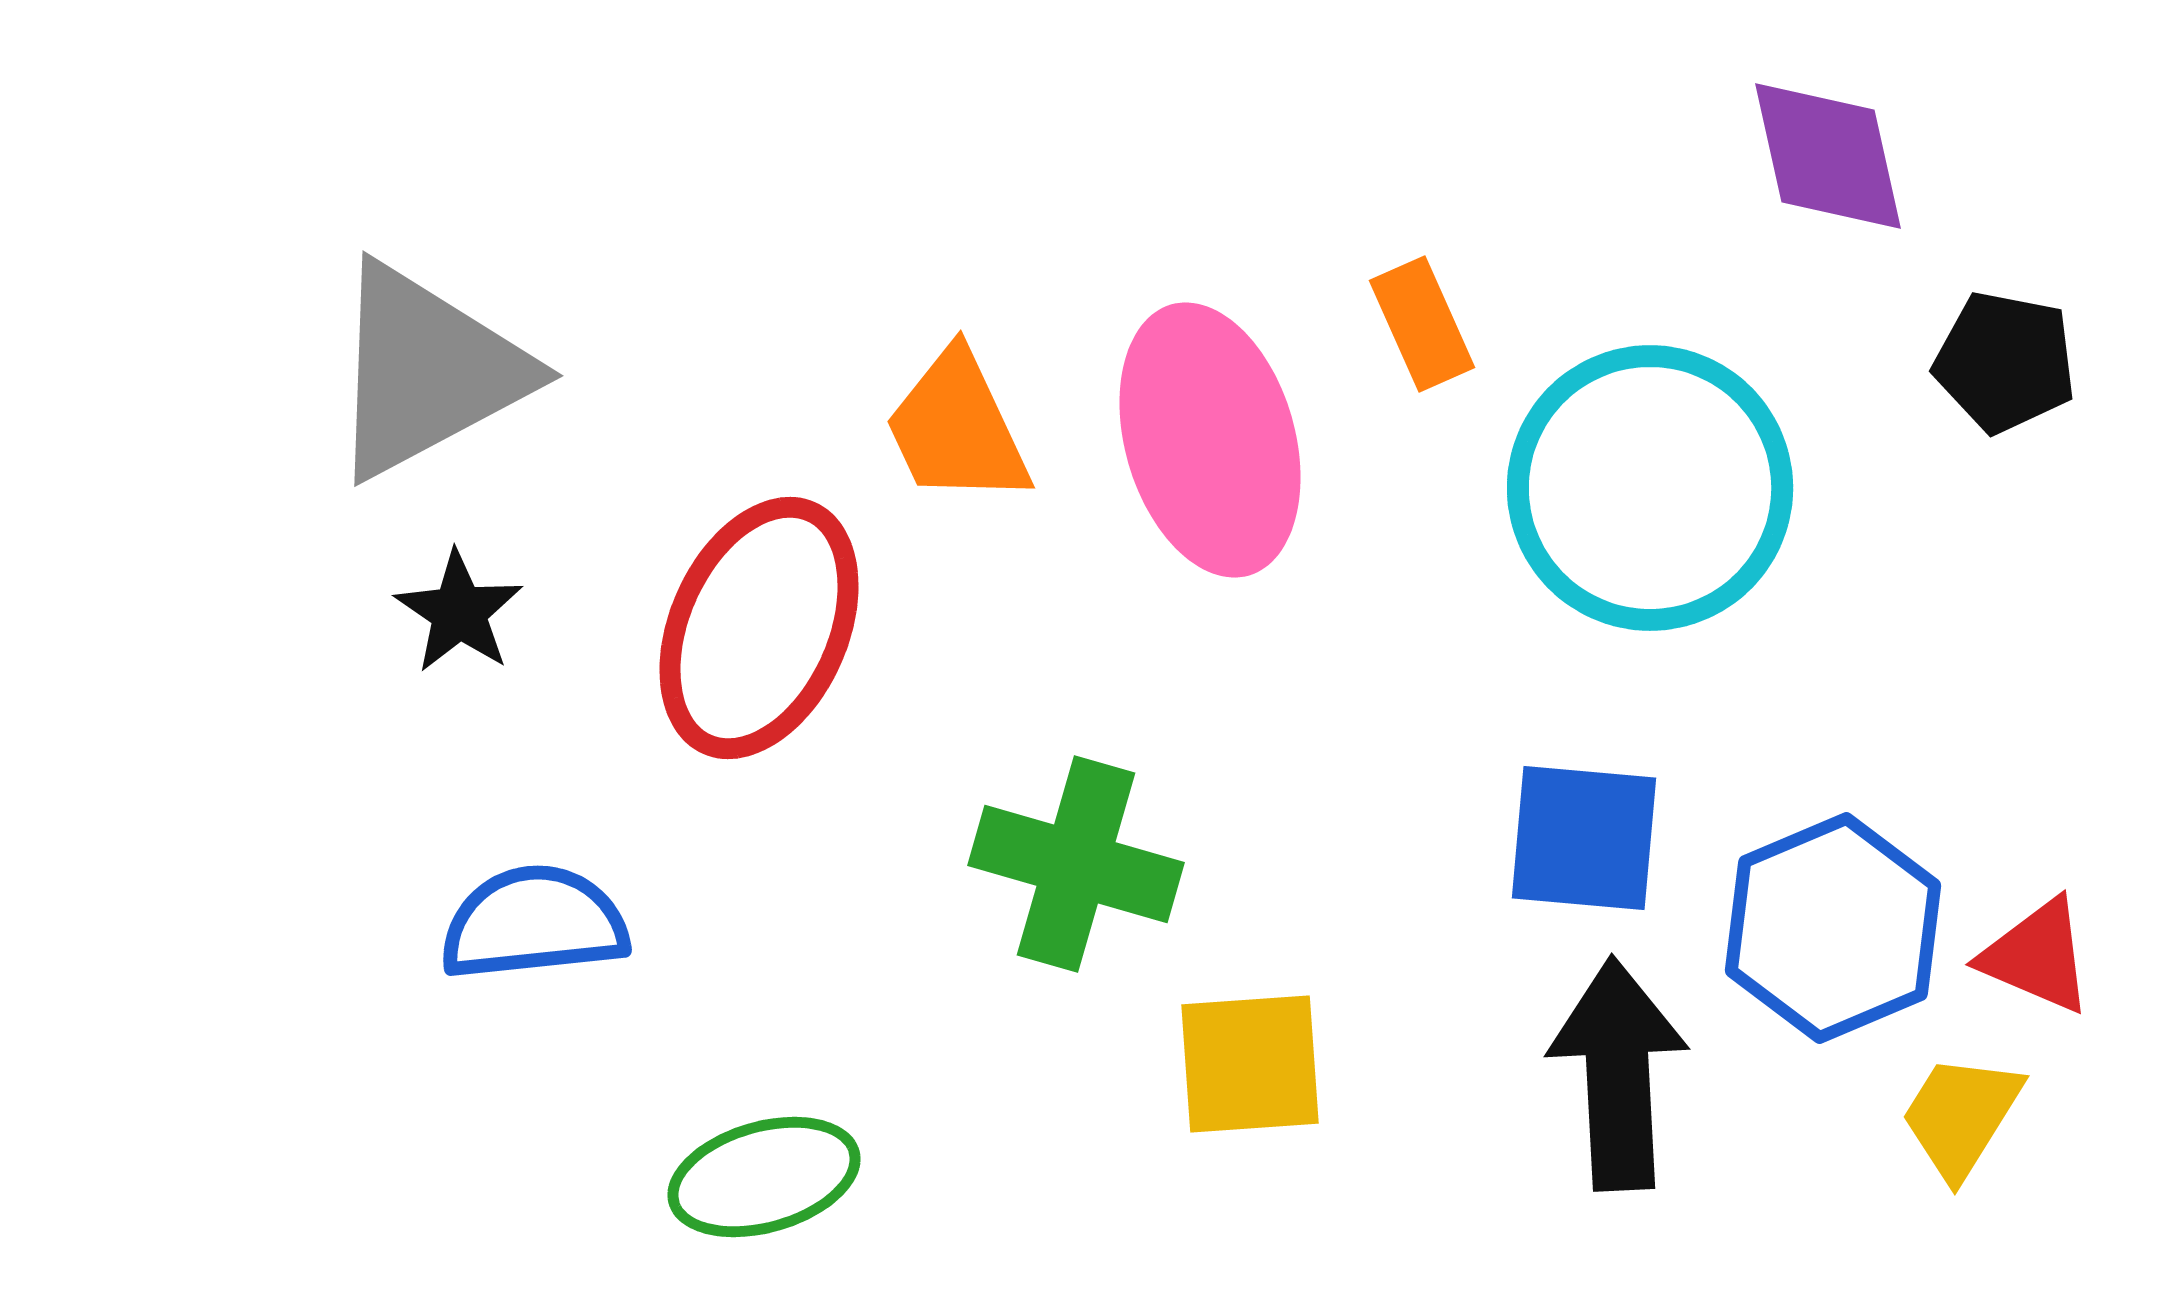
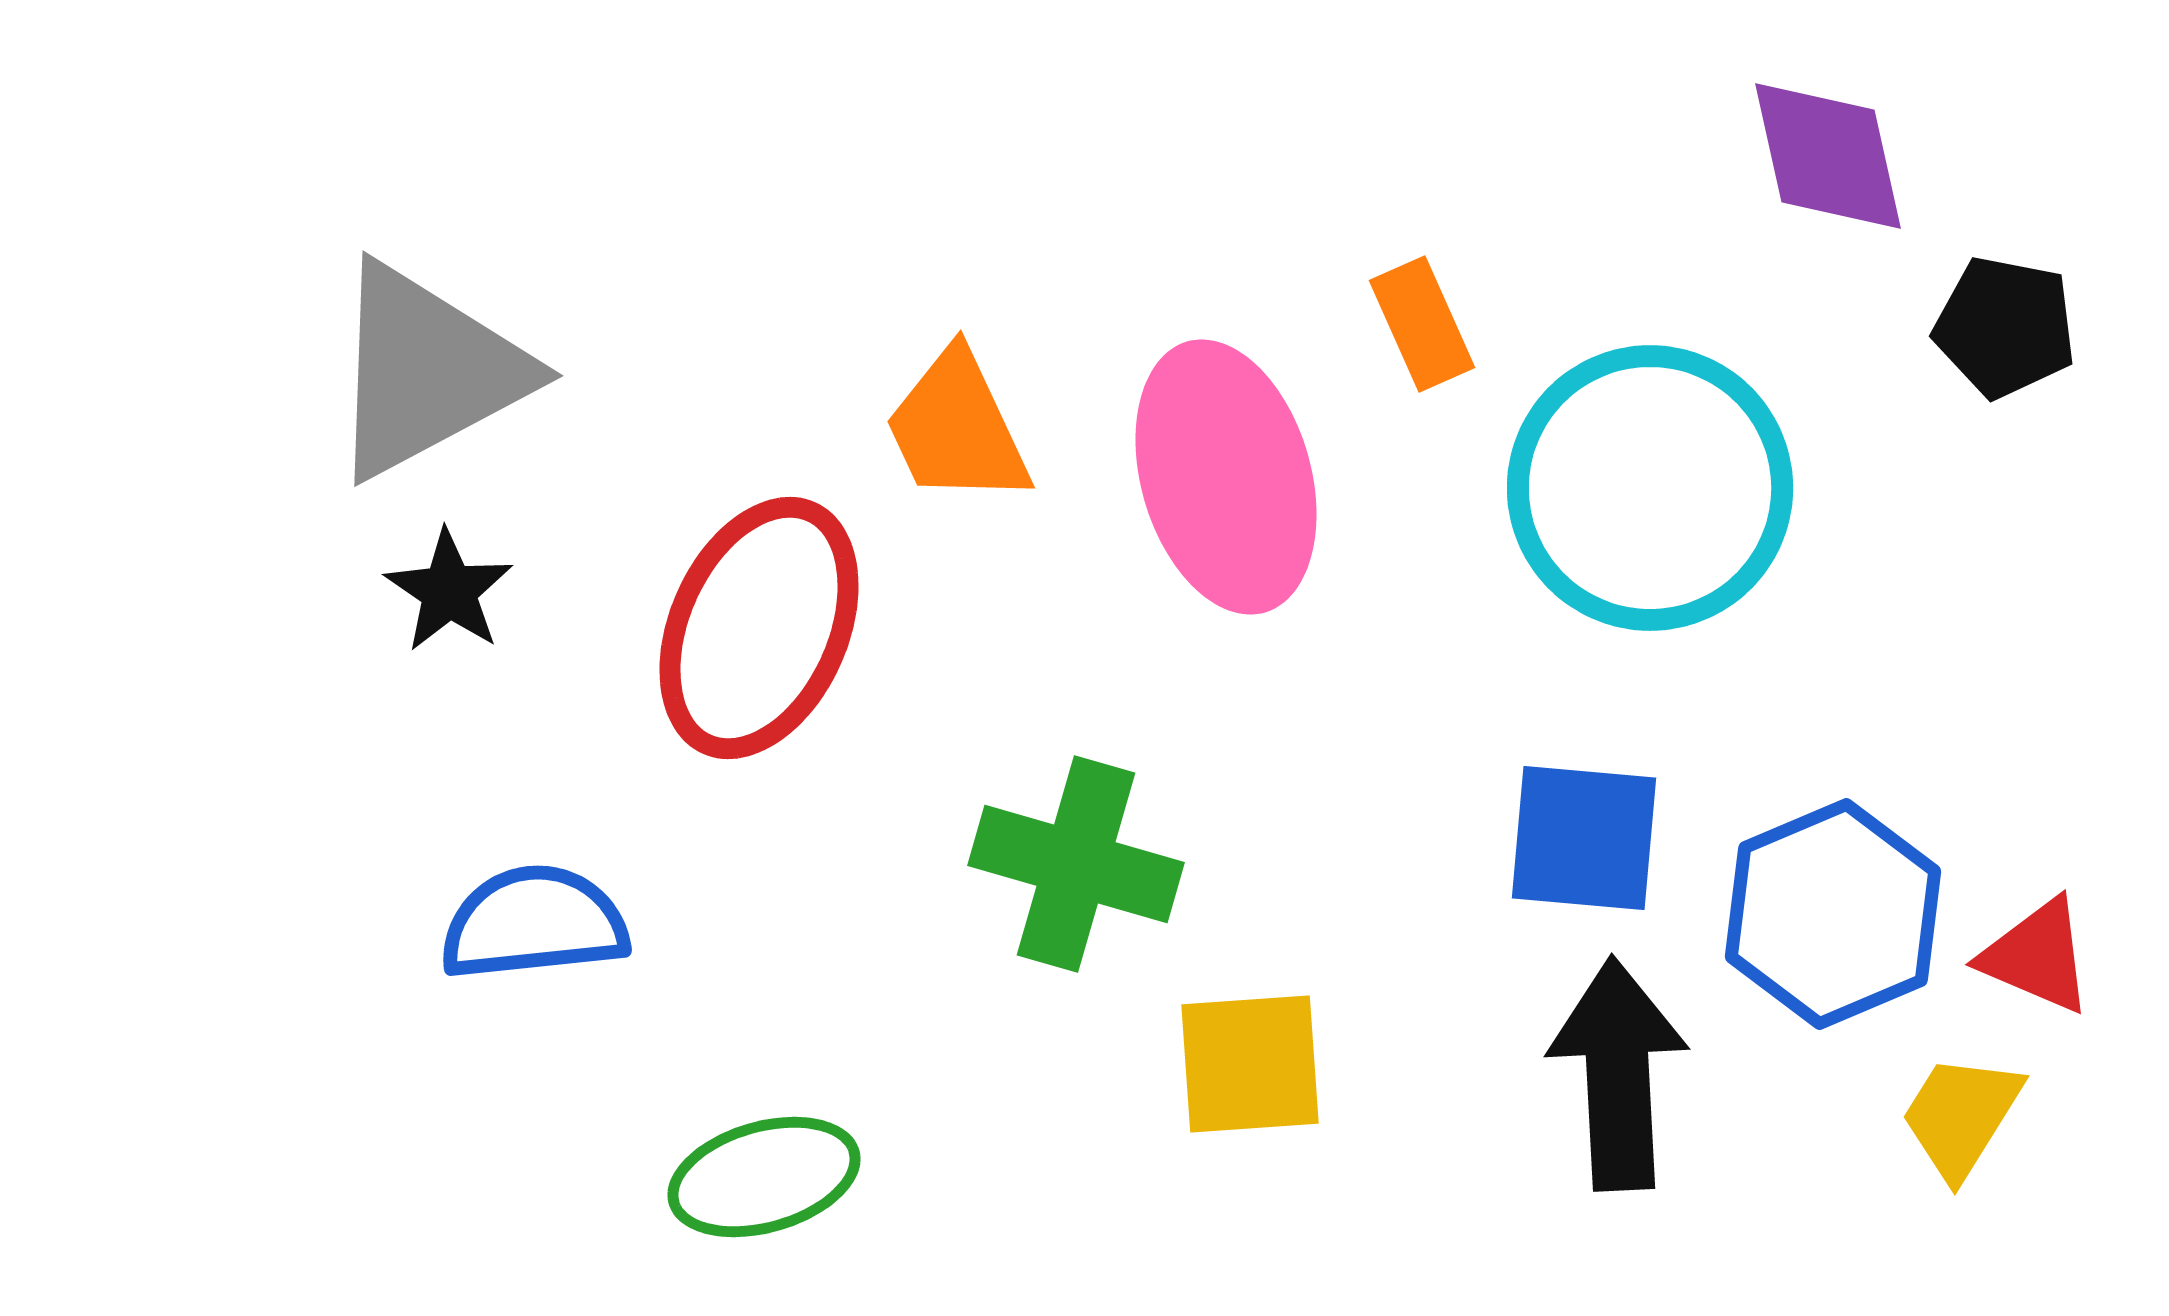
black pentagon: moved 35 px up
pink ellipse: moved 16 px right, 37 px down
black star: moved 10 px left, 21 px up
blue hexagon: moved 14 px up
